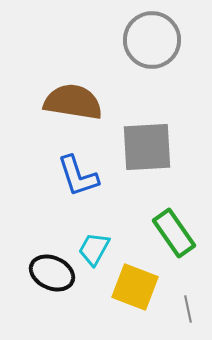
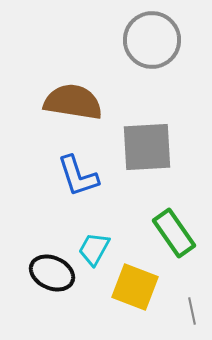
gray line: moved 4 px right, 2 px down
